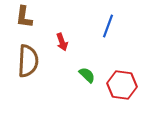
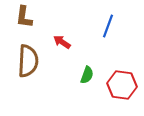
red arrow: rotated 144 degrees clockwise
green semicircle: rotated 66 degrees clockwise
